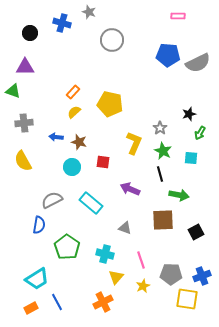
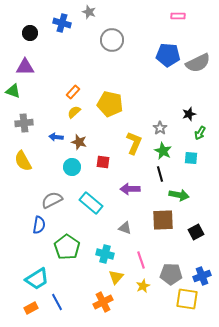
purple arrow at (130, 189): rotated 24 degrees counterclockwise
